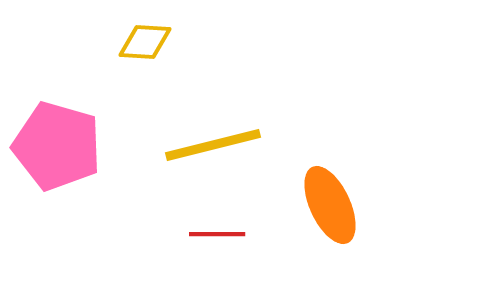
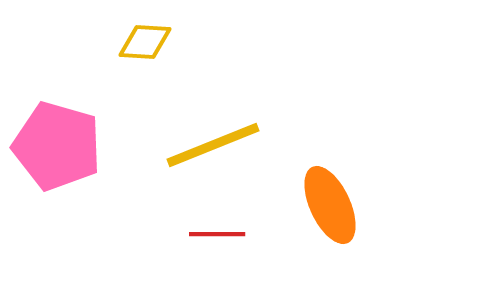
yellow line: rotated 8 degrees counterclockwise
